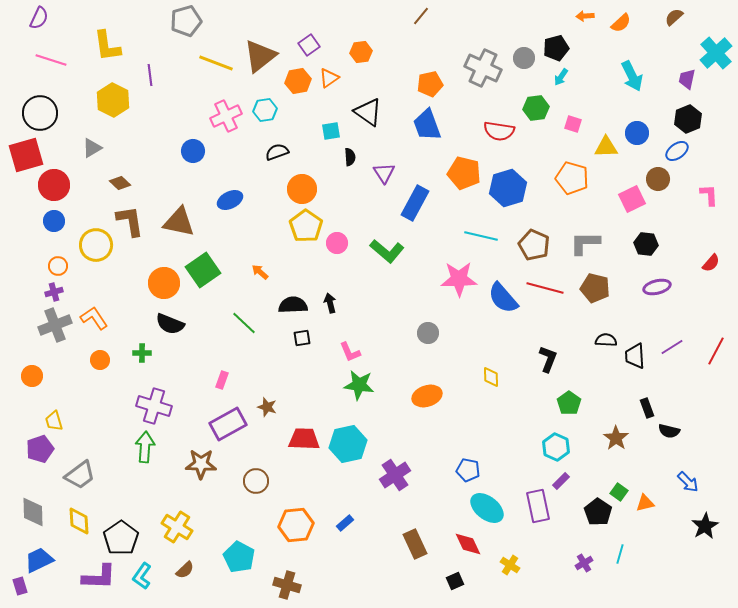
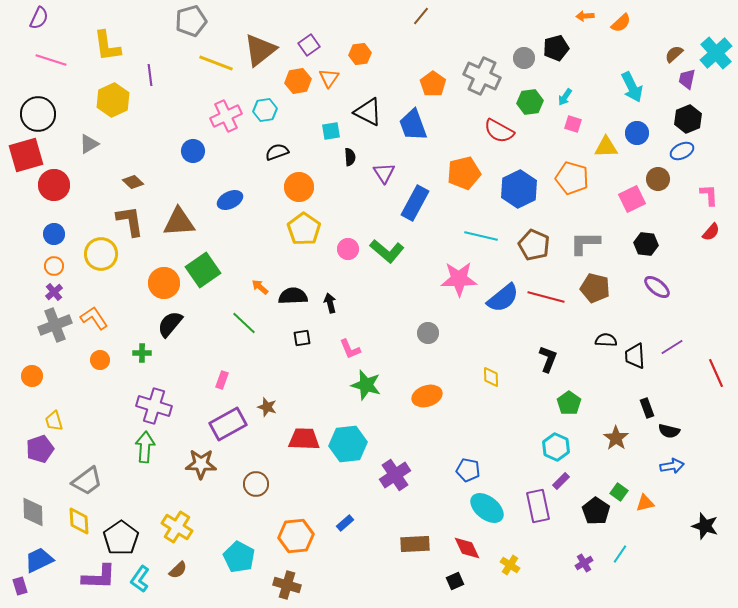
brown semicircle at (674, 17): moved 37 px down
gray pentagon at (186, 21): moved 5 px right
orange hexagon at (361, 52): moved 1 px left, 2 px down
brown triangle at (260, 56): moved 6 px up
gray cross at (483, 68): moved 1 px left, 8 px down
cyan arrow at (632, 76): moved 11 px down
cyan arrow at (561, 77): moved 4 px right, 20 px down
orange triangle at (329, 78): rotated 20 degrees counterclockwise
orange pentagon at (430, 84): moved 3 px right; rotated 25 degrees counterclockwise
yellow hexagon at (113, 100): rotated 8 degrees clockwise
green hexagon at (536, 108): moved 6 px left, 6 px up
black triangle at (368, 112): rotated 8 degrees counterclockwise
black circle at (40, 113): moved 2 px left, 1 px down
blue trapezoid at (427, 125): moved 14 px left
red semicircle at (499, 131): rotated 20 degrees clockwise
gray triangle at (92, 148): moved 3 px left, 4 px up
blue ellipse at (677, 151): moved 5 px right; rotated 10 degrees clockwise
orange pentagon at (464, 173): rotated 28 degrees counterclockwise
brown diamond at (120, 183): moved 13 px right, 1 px up
blue hexagon at (508, 188): moved 11 px right, 1 px down; rotated 9 degrees counterclockwise
orange circle at (302, 189): moved 3 px left, 2 px up
blue circle at (54, 221): moved 13 px down
brown triangle at (179, 222): rotated 16 degrees counterclockwise
yellow pentagon at (306, 226): moved 2 px left, 3 px down
pink circle at (337, 243): moved 11 px right, 6 px down
yellow circle at (96, 245): moved 5 px right, 9 px down
red semicircle at (711, 263): moved 31 px up
orange circle at (58, 266): moved 4 px left
orange arrow at (260, 272): moved 15 px down
purple ellipse at (657, 287): rotated 52 degrees clockwise
red line at (545, 288): moved 1 px right, 9 px down
purple cross at (54, 292): rotated 24 degrees counterclockwise
blue semicircle at (503, 298): rotated 88 degrees counterclockwise
black semicircle at (293, 305): moved 9 px up
black semicircle at (170, 324): rotated 108 degrees clockwise
red line at (716, 351): moved 22 px down; rotated 52 degrees counterclockwise
pink L-shape at (350, 352): moved 3 px up
green star at (359, 385): moved 7 px right; rotated 8 degrees clockwise
cyan hexagon at (348, 444): rotated 6 degrees clockwise
gray trapezoid at (80, 475): moved 7 px right, 6 px down
brown circle at (256, 481): moved 3 px down
blue arrow at (688, 482): moved 16 px left, 16 px up; rotated 55 degrees counterclockwise
black pentagon at (598, 512): moved 2 px left, 1 px up
orange hexagon at (296, 525): moved 11 px down
black star at (705, 526): rotated 24 degrees counterclockwise
brown rectangle at (415, 544): rotated 68 degrees counterclockwise
red diamond at (468, 544): moved 1 px left, 4 px down
cyan line at (620, 554): rotated 18 degrees clockwise
brown semicircle at (185, 570): moved 7 px left
cyan L-shape at (142, 576): moved 2 px left, 3 px down
